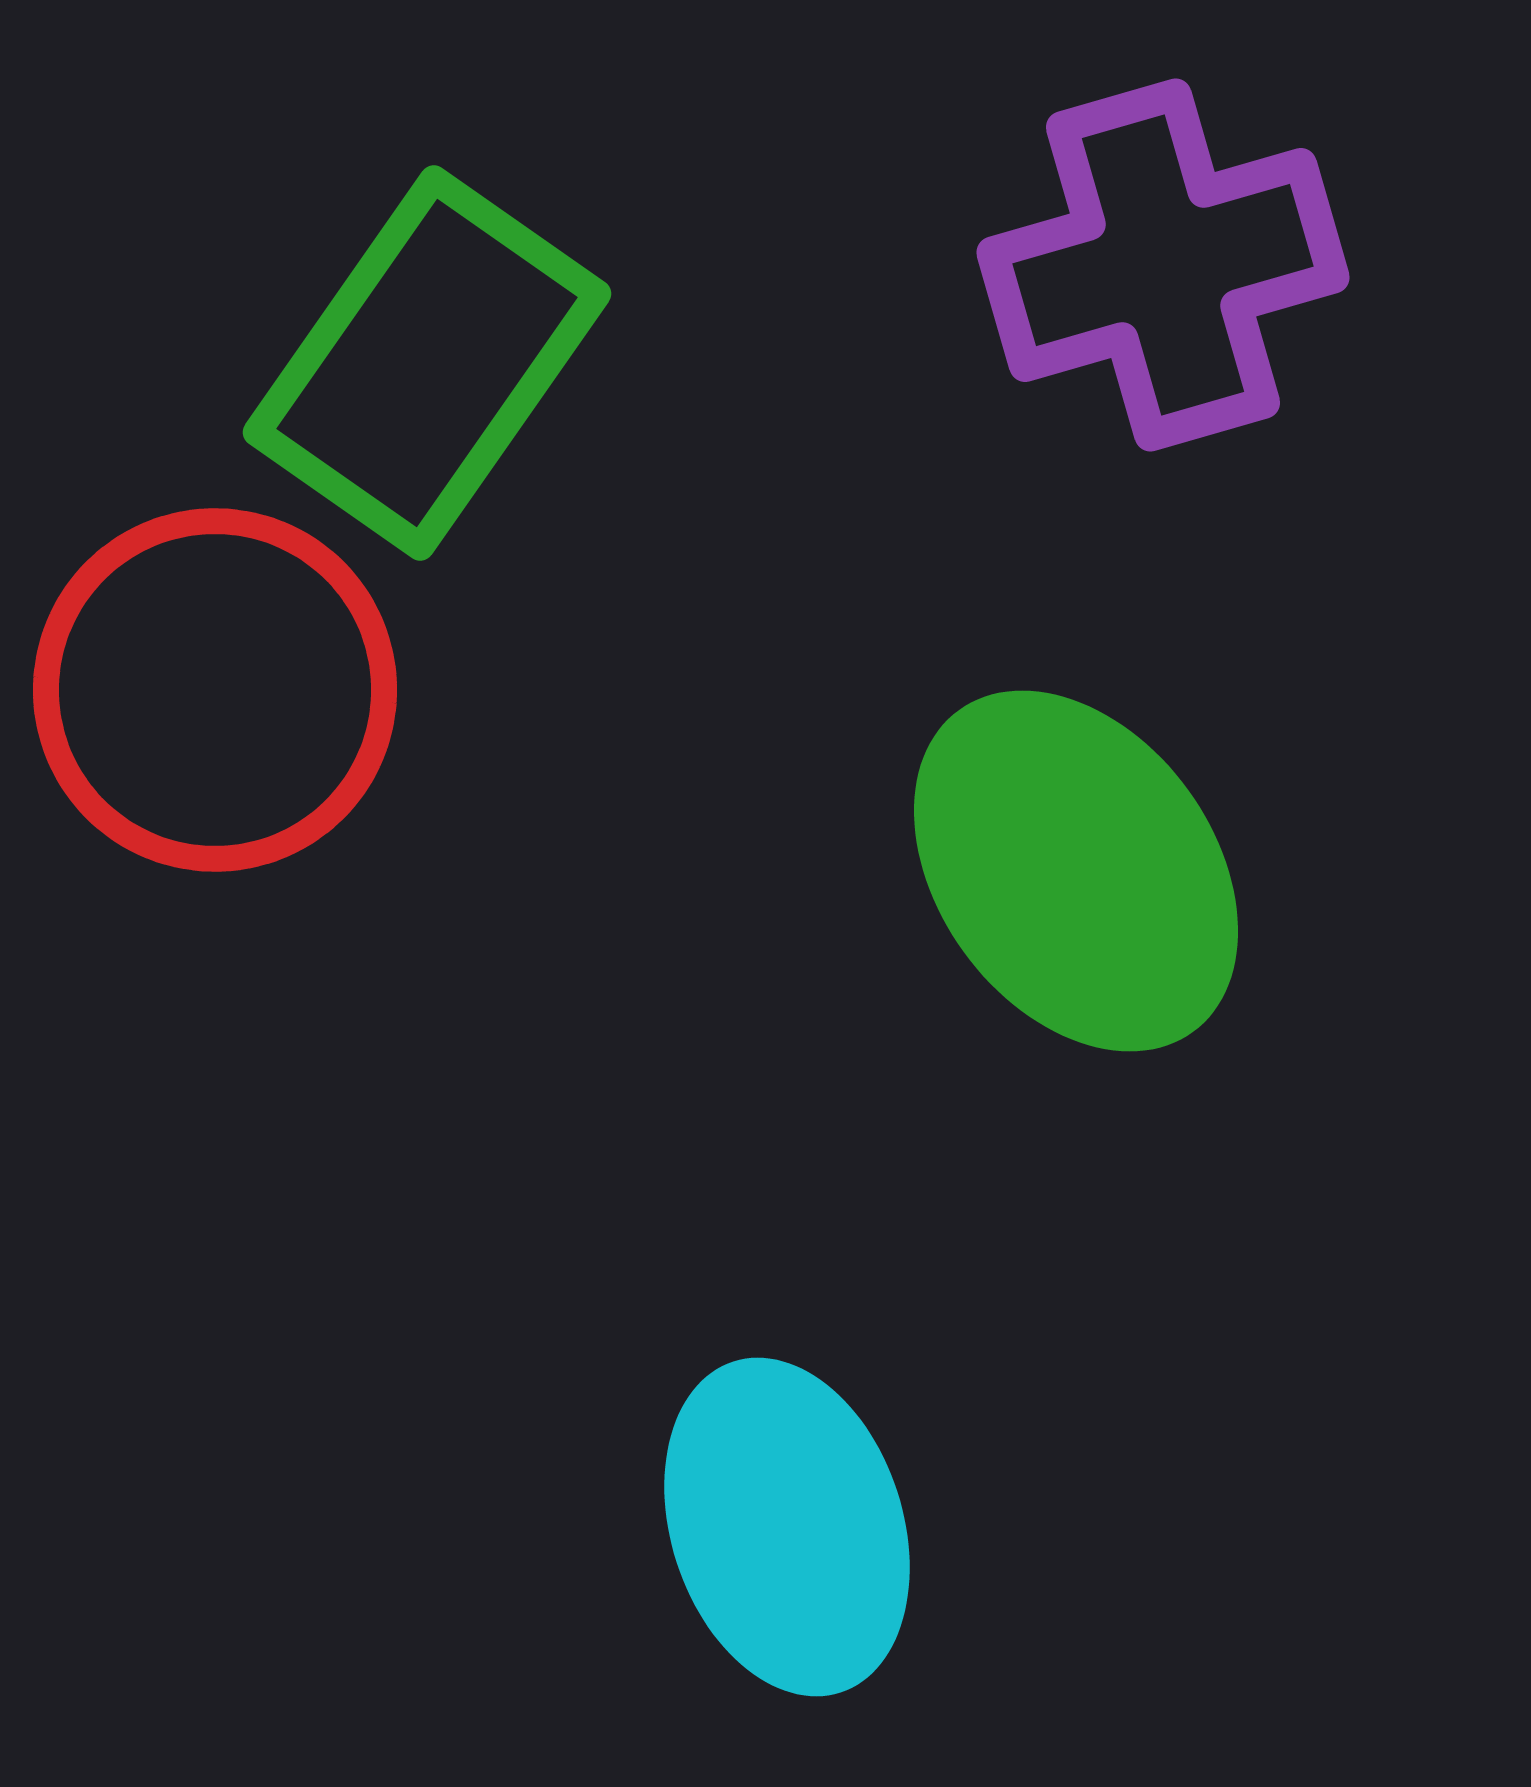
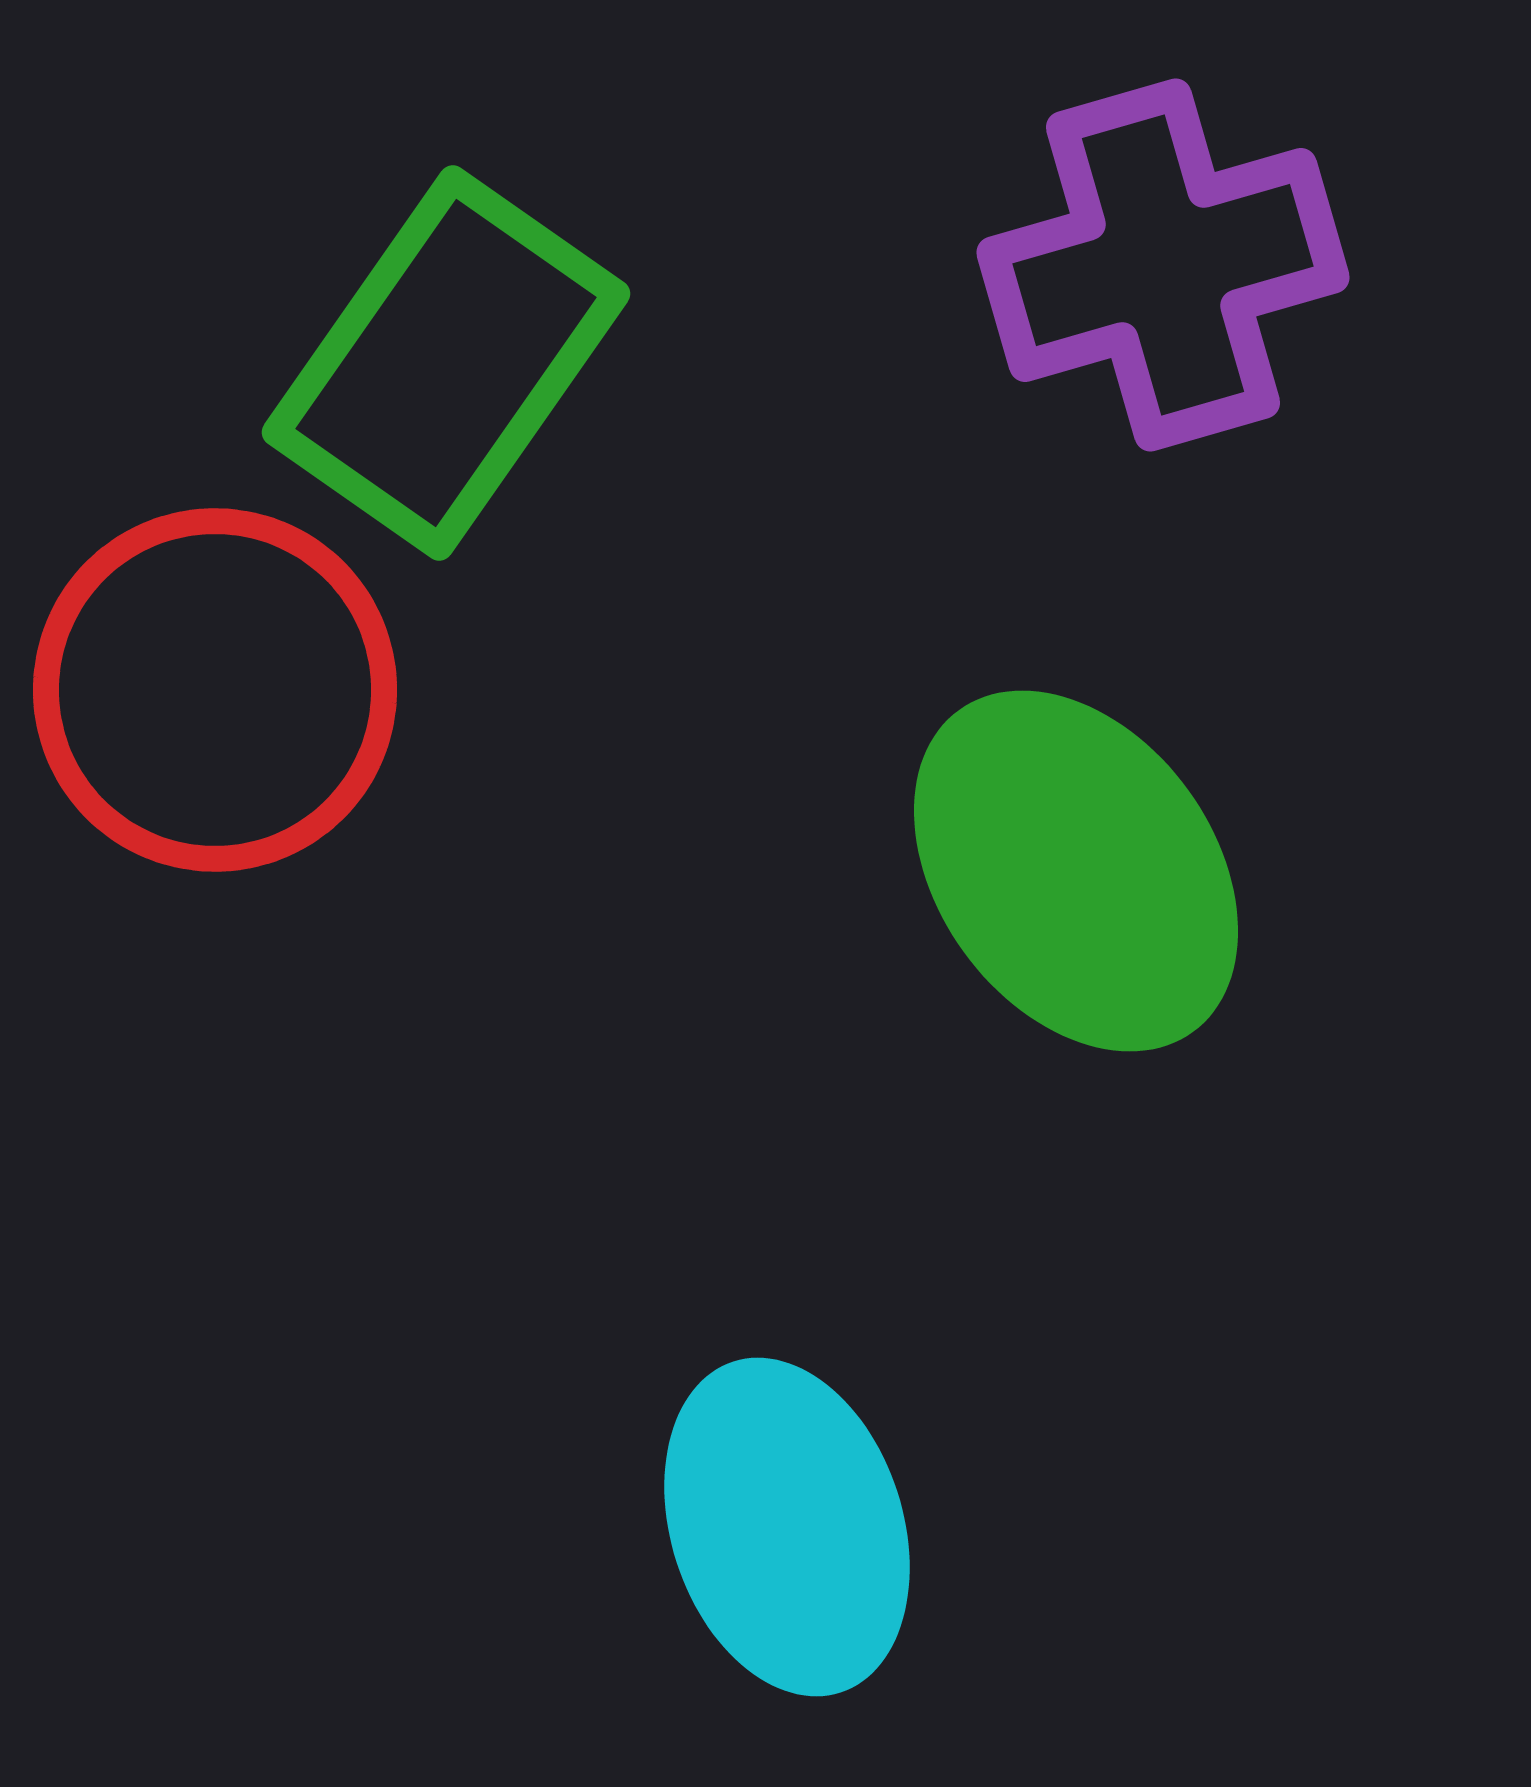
green rectangle: moved 19 px right
